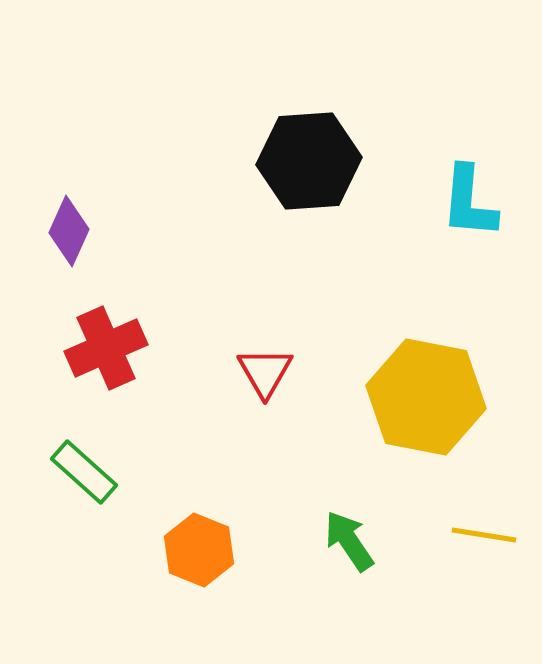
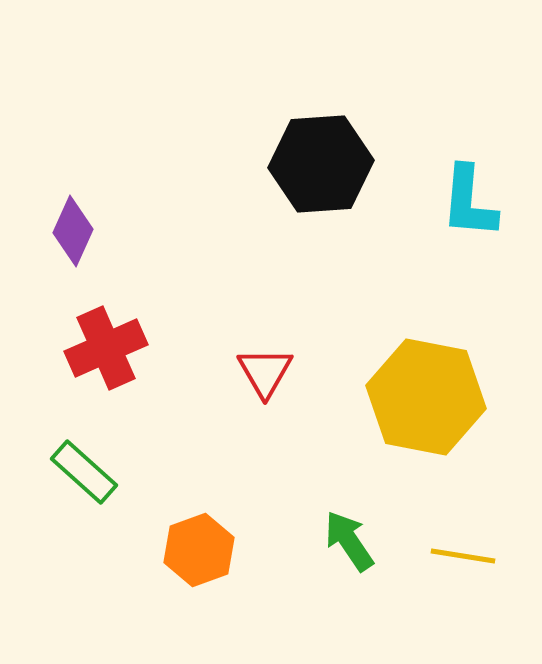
black hexagon: moved 12 px right, 3 px down
purple diamond: moved 4 px right
yellow line: moved 21 px left, 21 px down
orange hexagon: rotated 18 degrees clockwise
